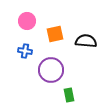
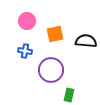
green rectangle: rotated 24 degrees clockwise
